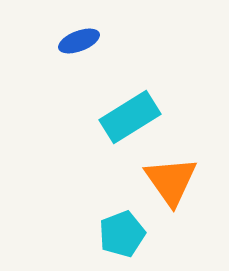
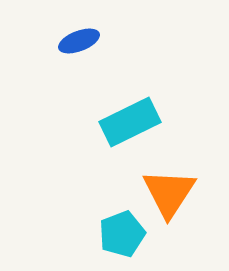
cyan rectangle: moved 5 px down; rotated 6 degrees clockwise
orange triangle: moved 2 px left, 12 px down; rotated 8 degrees clockwise
